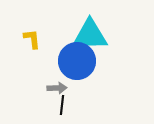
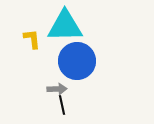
cyan triangle: moved 25 px left, 9 px up
gray arrow: moved 1 px down
black line: rotated 18 degrees counterclockwise
